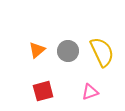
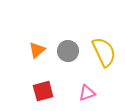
yellow semicircle: moved 2 px right
pink triangle: moved 3 px left, 1 px down
